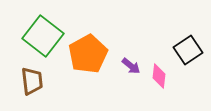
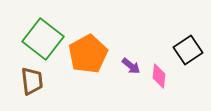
green square: moved 3 px down
